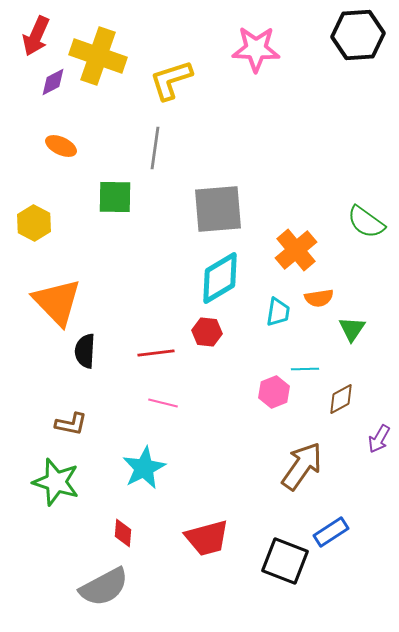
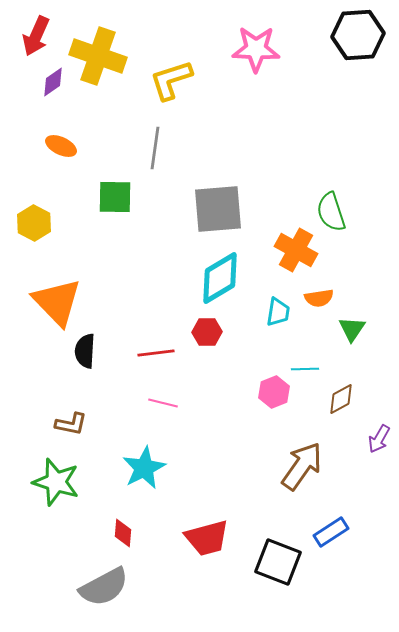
purple diamond: rotated 8 degrees counterclockwise
green semicircle: moved 35 px left, 10 px up; rotated 36 degrees clockwise
orange cross: rotated 21 degrees counterclockwise
red hexagon: rotated 8 degrees counterclockwise
black square: moved 7 px left, 1 px down
